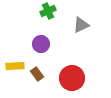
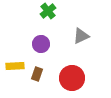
green cross: rotated 14 degrees counterclockwise
gray triangle: moved 11 px down
brown rectangle: rotated 56 degrees clockwise
